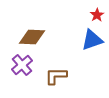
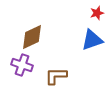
red star: moved 2 px up; rotated 16 degrees clockwise
brown diamond: rotated 28 degrees counterclockwise
purple cross: rotated 30 degrees counterclockwise
